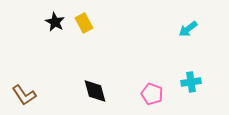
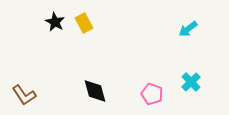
cyan cross: rotated 36 degrees counterclockwise
